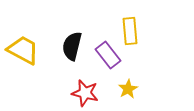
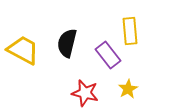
black semicircle: moved 5 px left, 3 px up
